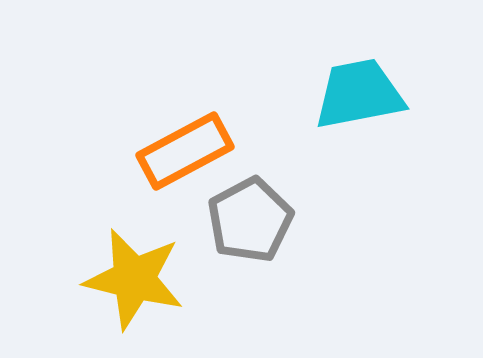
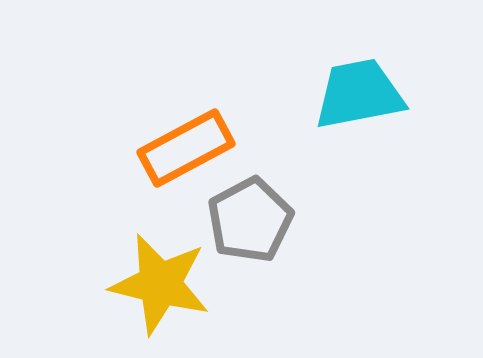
orange rectangle: moved 1 px right, 3 px up
yellow star: moved 26 px right, 5 px down
